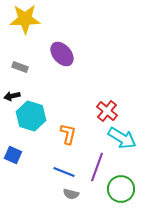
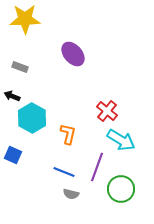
purple ellipse: moved 11 px right
black arrow: rotated 35 degrees clockwise
cyan hexagon: moved 1 px right, 2 px down; rotated 12 degrees clockwise
cyan arrow: moved 1 px left, 2 px down
